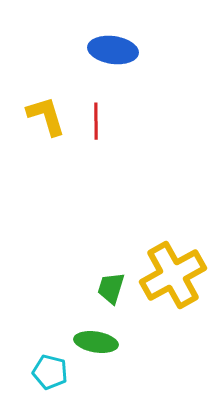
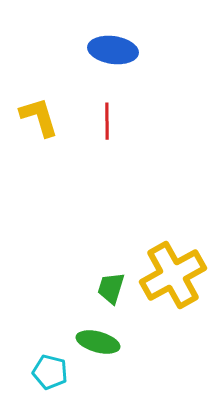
yellow L-shape: moved 7 px left, 1 px down
red line: moved 11 px right
green ellipse: moved 2 px right; rotated 6 degrees clockwise
